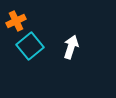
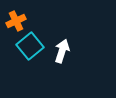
white arrow: moved 9 px left, 4 px down
